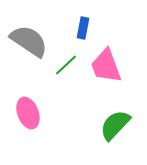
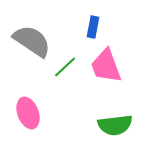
blue rectangle: moved 10 px right, 1 px up
gray semicircle: moved 3 px right
green line: moved 1 px left, 2 px down
green semicircle: rotated 140 degrees counterclockwise
